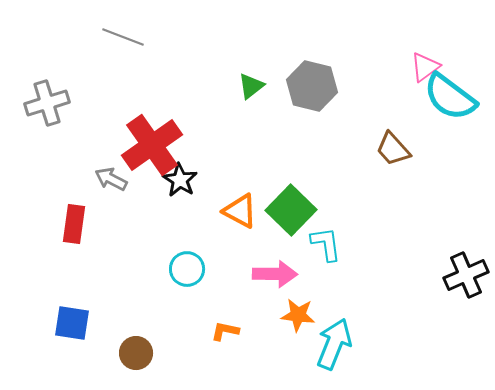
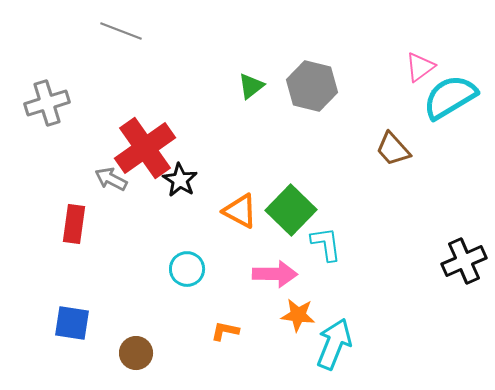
gray line: moved 2 px left, 6 px up
pink triangle: moved 5 px left
cyan semicircle: rotated 112 degrees clockwise
red cross: moved 7 px left, 3 px down
black cross: moved 2 px left, 14 px up
